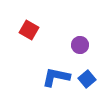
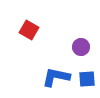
purple circle: moved 1 px right, 2 px down
blue square: rotated 36 degrees clockwise
